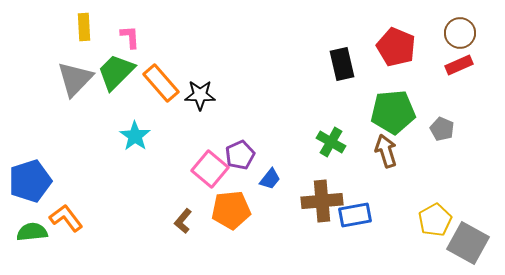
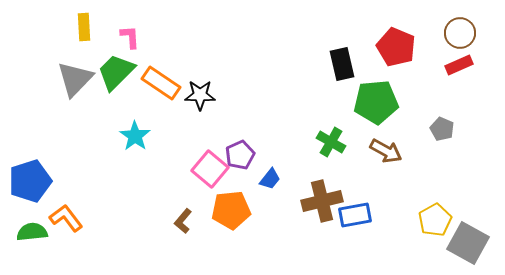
orange rectangle: rotated 15 degrees counterclockwise
green pentagon: moved 17 px left, 10 px up
brown arrow: rotated 136 degrees clockwise
brown cross: rotated 9 degrees counterclockwise
